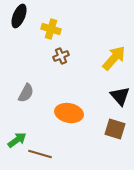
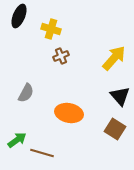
brown square: rotated 15 degrees clockwise
brown line: moved 2 px right, 1 px up
